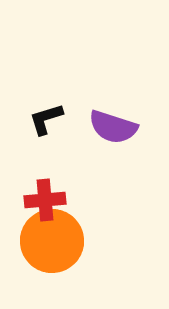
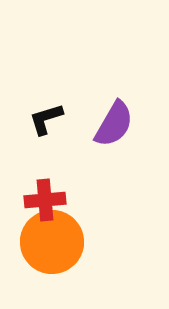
purple semicircle: moved 1 px right, 3 px up; rotated 78 degrees counterclockwise
orange circle: moved 1 px down
